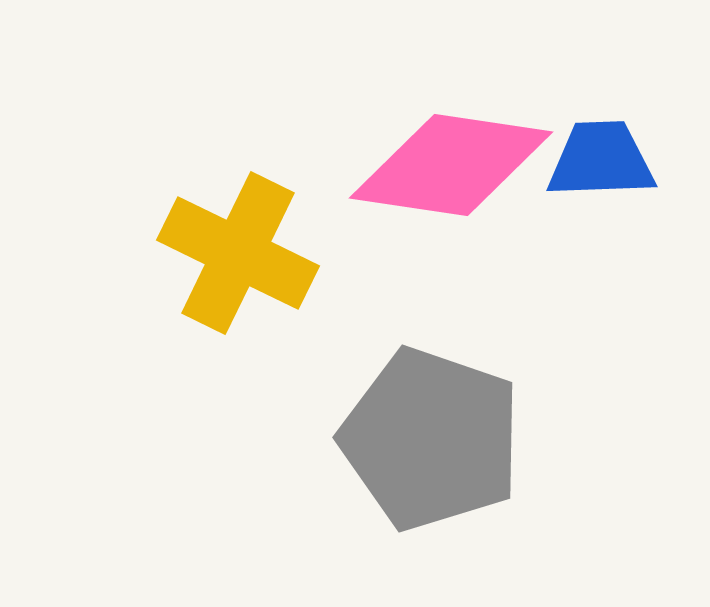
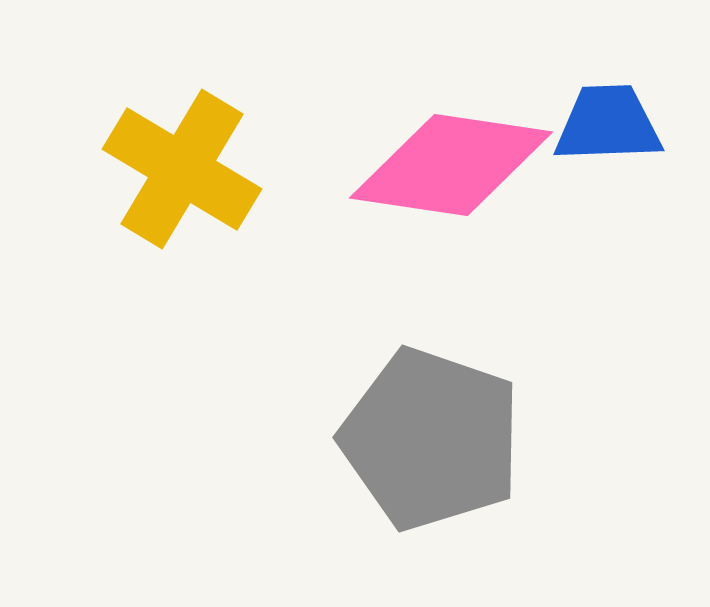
blue trapezoid: moved 7 px right, 36 px up
yellow cross: moved 56 px left, 84 px up; rotated 5 degrees clockwise
